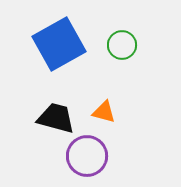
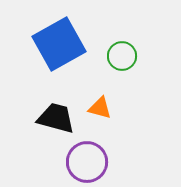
green circle: moved 11 px down
orange triangle: moved 4 px left, 4 px up
purple circle: moved 6 px down
